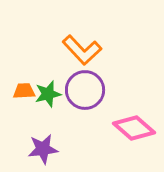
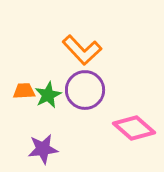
green star: moved 1 px down; rotated 12 degrees counterclockwise
